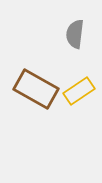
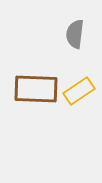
brown rectangle: rotated 27 degrees counterclockwise
